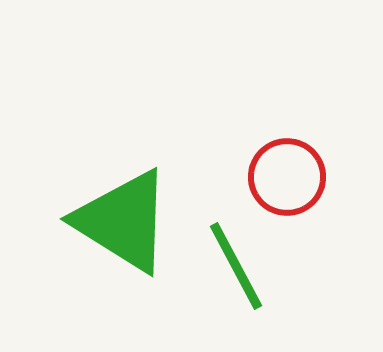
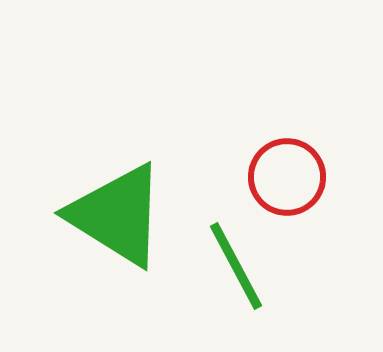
green triangle: moved 6 px left, 6 px up
